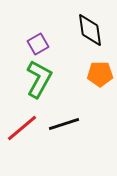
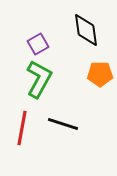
black diamond: moved 4 px left
black line: moved 1 px left; rotated 36 degrees clockwise
red line: rotated 40 degrees counterclockwise
